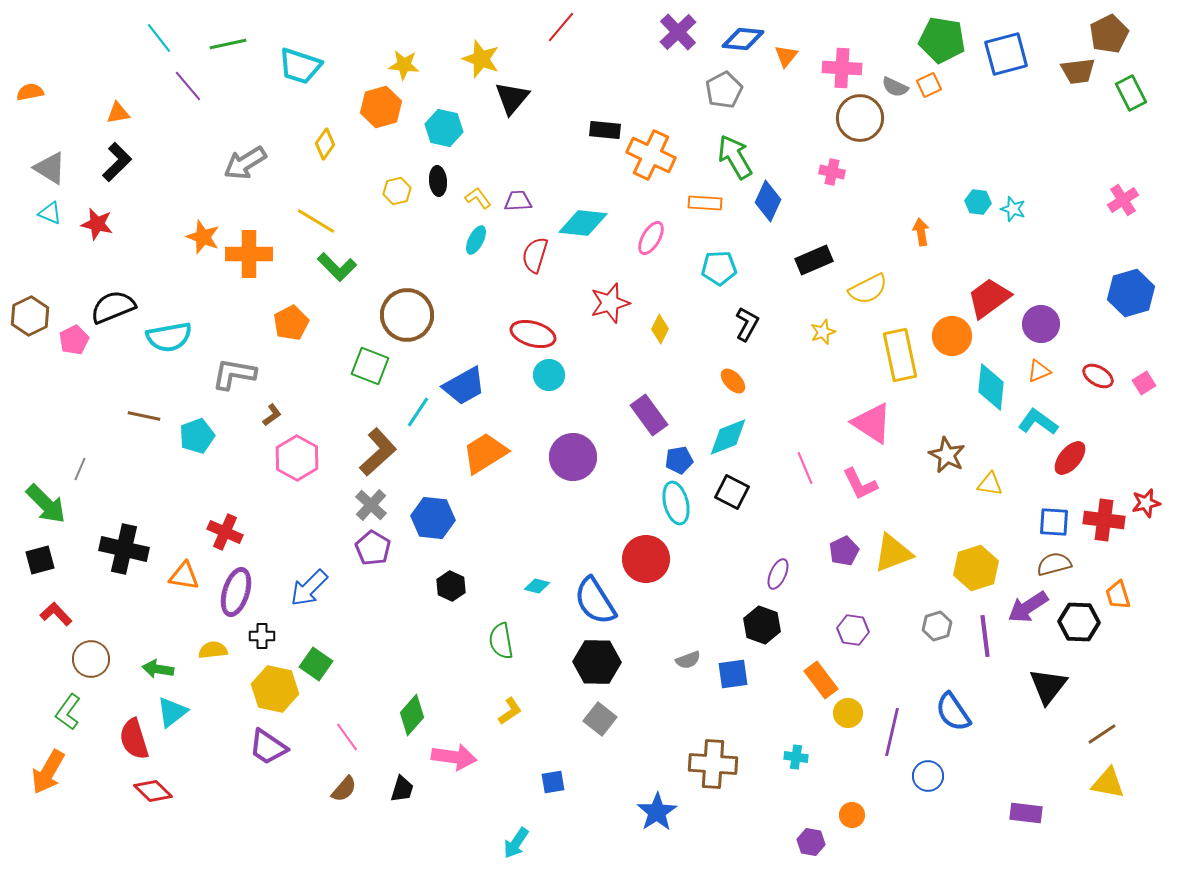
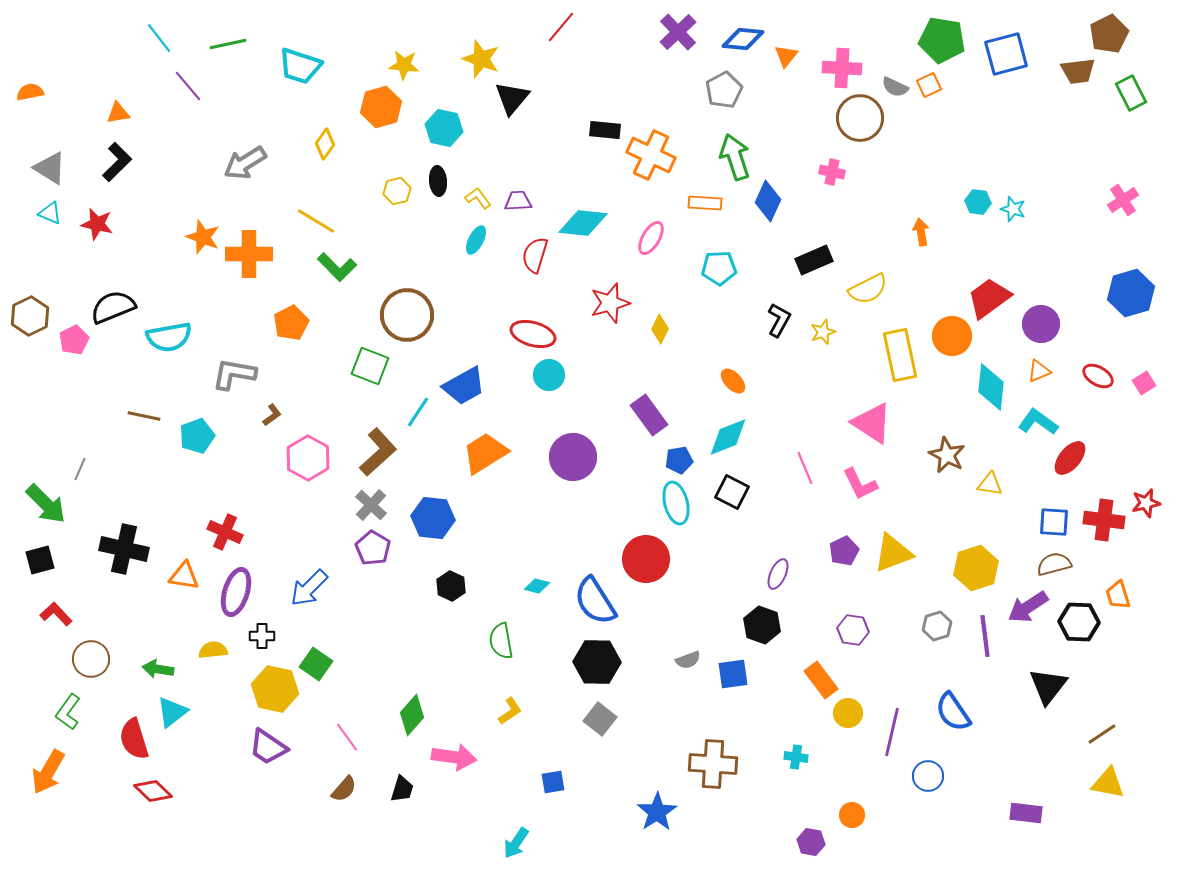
green arrow at (735, 157): rotated 12 degrees clockwise
black L-shape at (747, 324): moved 32 px right, 4 px up
pink hexagon at (297, 458): moved 11 px right
